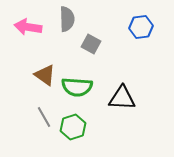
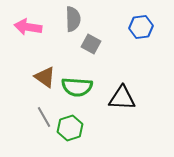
gray semicircle: moved 6 px right
brown triangle: moved 2 px down
green hexagon: moved 3 px left, 1 px down
